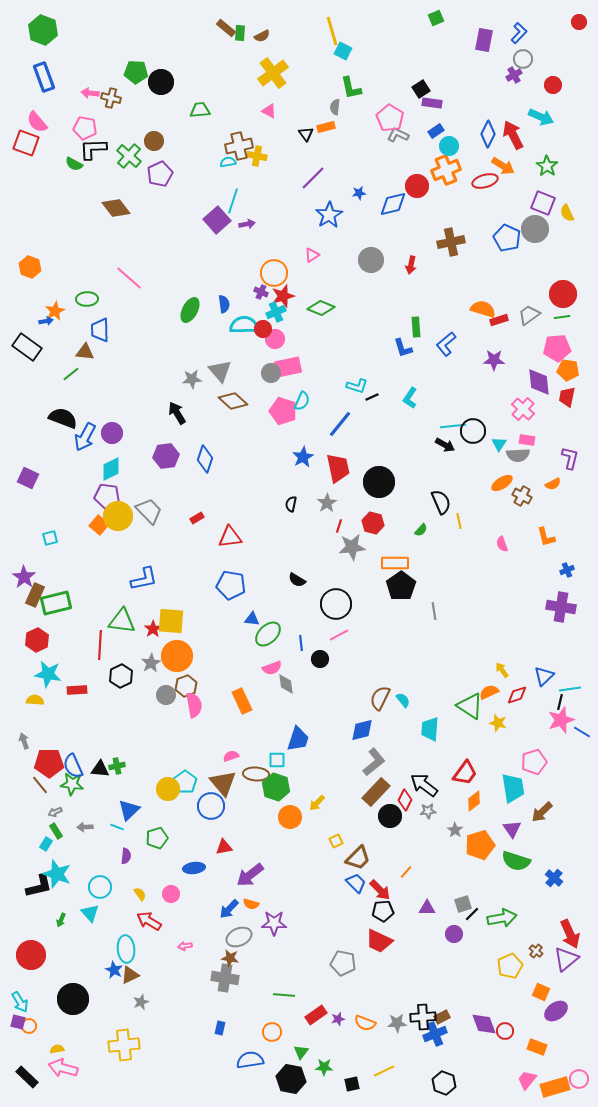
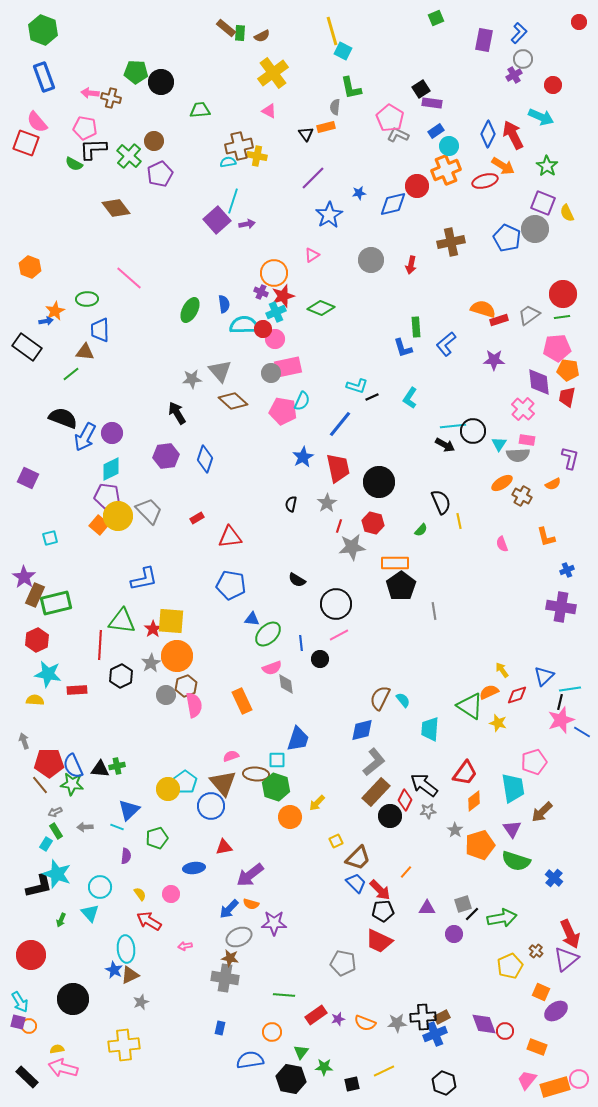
pink pentagon at (283, 411): rotated 8 degrees counterclockwise
